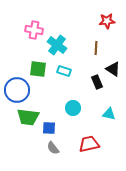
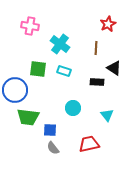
red star: moved 1 px right, 3 px down; rotated 21 degrees counterclockwise
pink cross: moved 4 px left, 4 px up
cyan cross: moved 3 px right, 1 px up
black triangle: moved 1 px right, 1 px up
black rectangle: rotated 64 degrees counterclockwise
blue circle: moved 2 px left
cyan triangle: moved 2 px left, 1 px down; rotated 40 degrees clockwise
blue square: moved 1 px right, 2 px down
